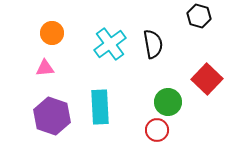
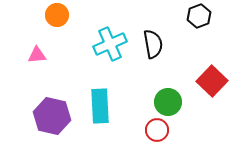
black hexagon: rotated 25 degrees clockwise
orange circle: moved 5 px right, 18 px up
cyan cross: rotated 12 degrees clockwise
pink triangle: moved 8 px left, 13 px up
red square: moved 5 px right, 2 px down
cyan rectangle: moved 1 px up
purple hexagon: rotated 6 degrees counterclockwise
